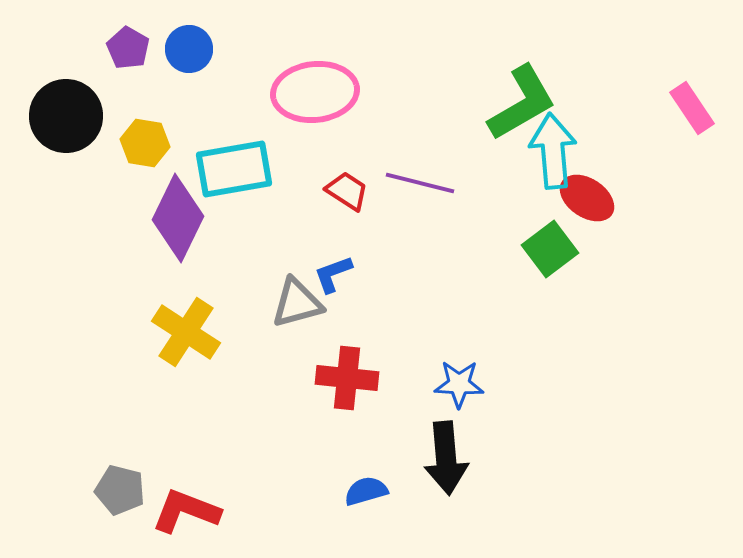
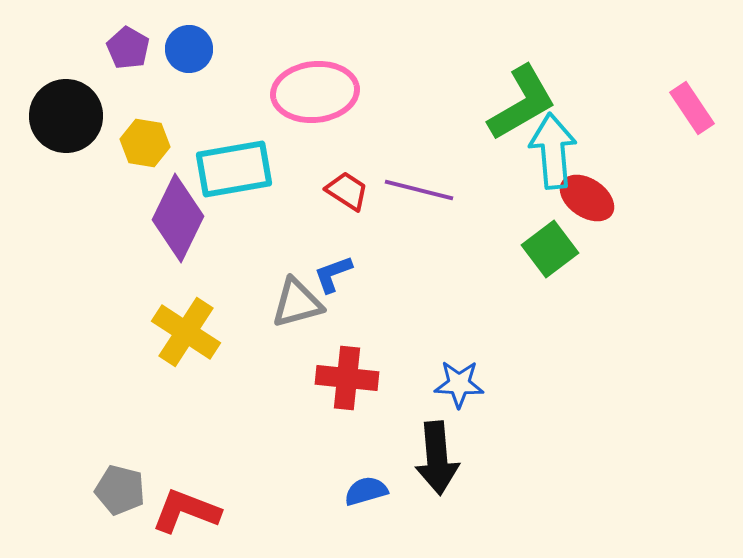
purple line: moved 1 px left, 7 px down
black arrow: moved 9 px left
